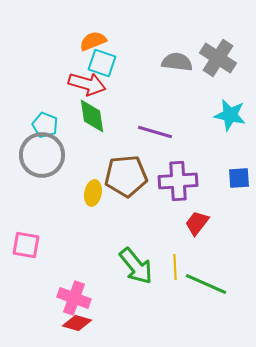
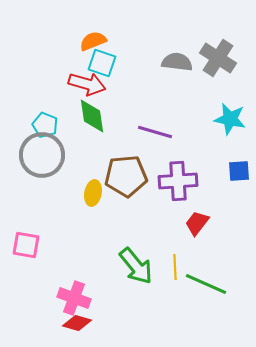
cyan star: moved 4 px down
blue square: moved 7 px up
